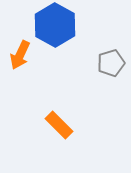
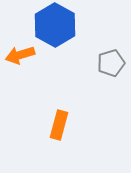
orange arrow: rotated 48 degrees clockwise
orange rectangle: rotated 60 degrees clockwise
